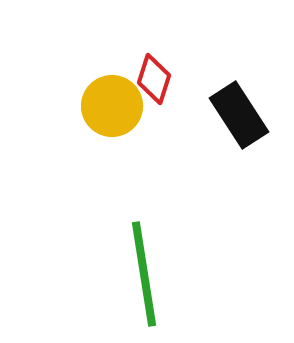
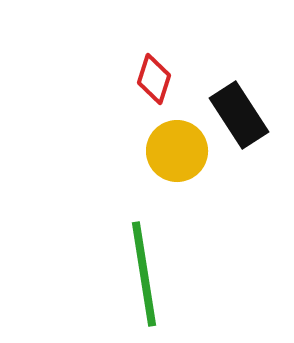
yellow circle: moved 65 px right, 45 px down
